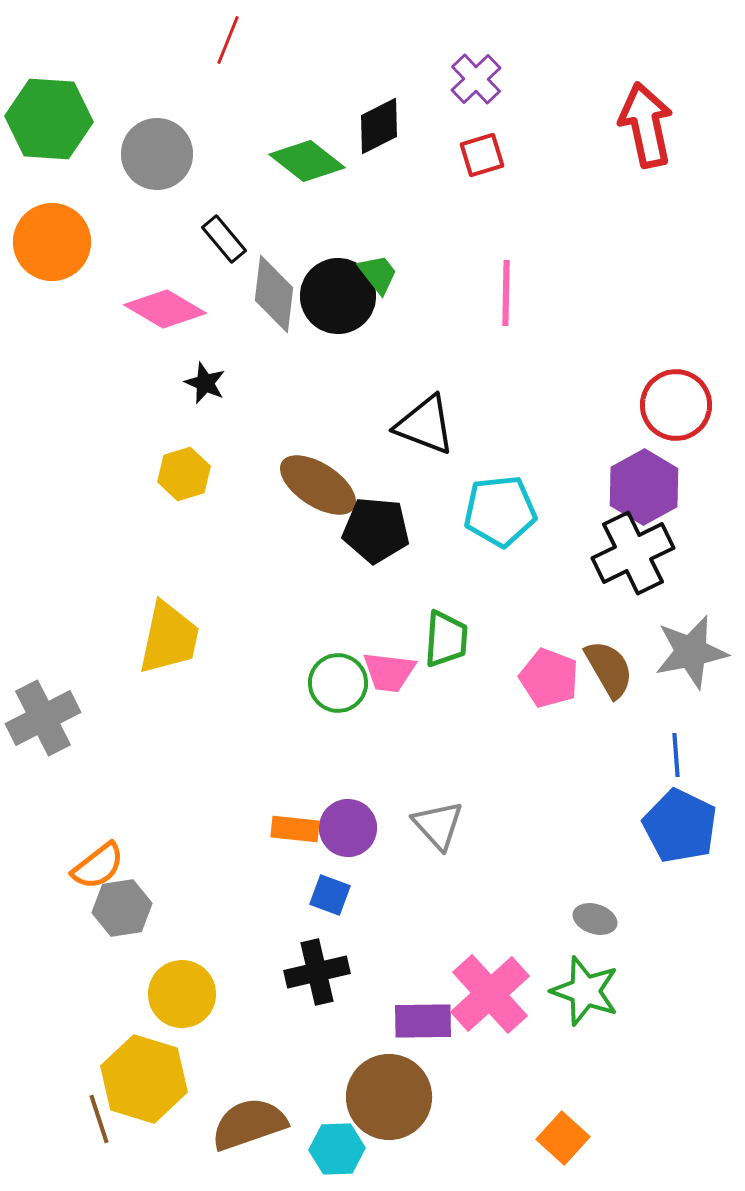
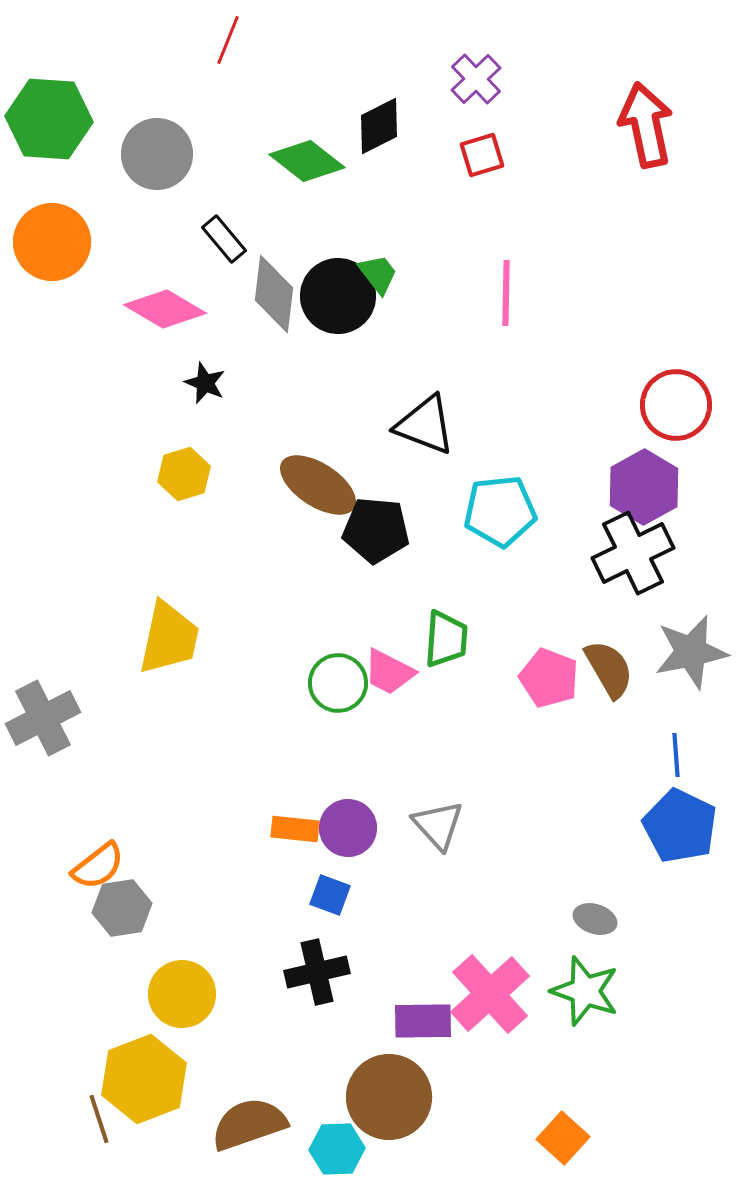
pink trapezoid at (389, 672): rotated 20 degrees clockwise
yellow hexagon at (144, 1079): rotated 22 degrees clockwise
